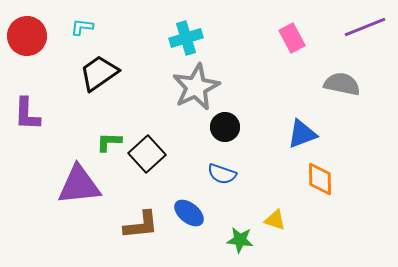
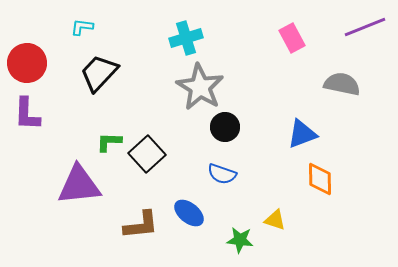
red circle: moved 27 px down
black trapezoid: rotated 12 degrees counterclockwise
gray star: moved 4 px right; rotated 15 degrees counterclockwise
